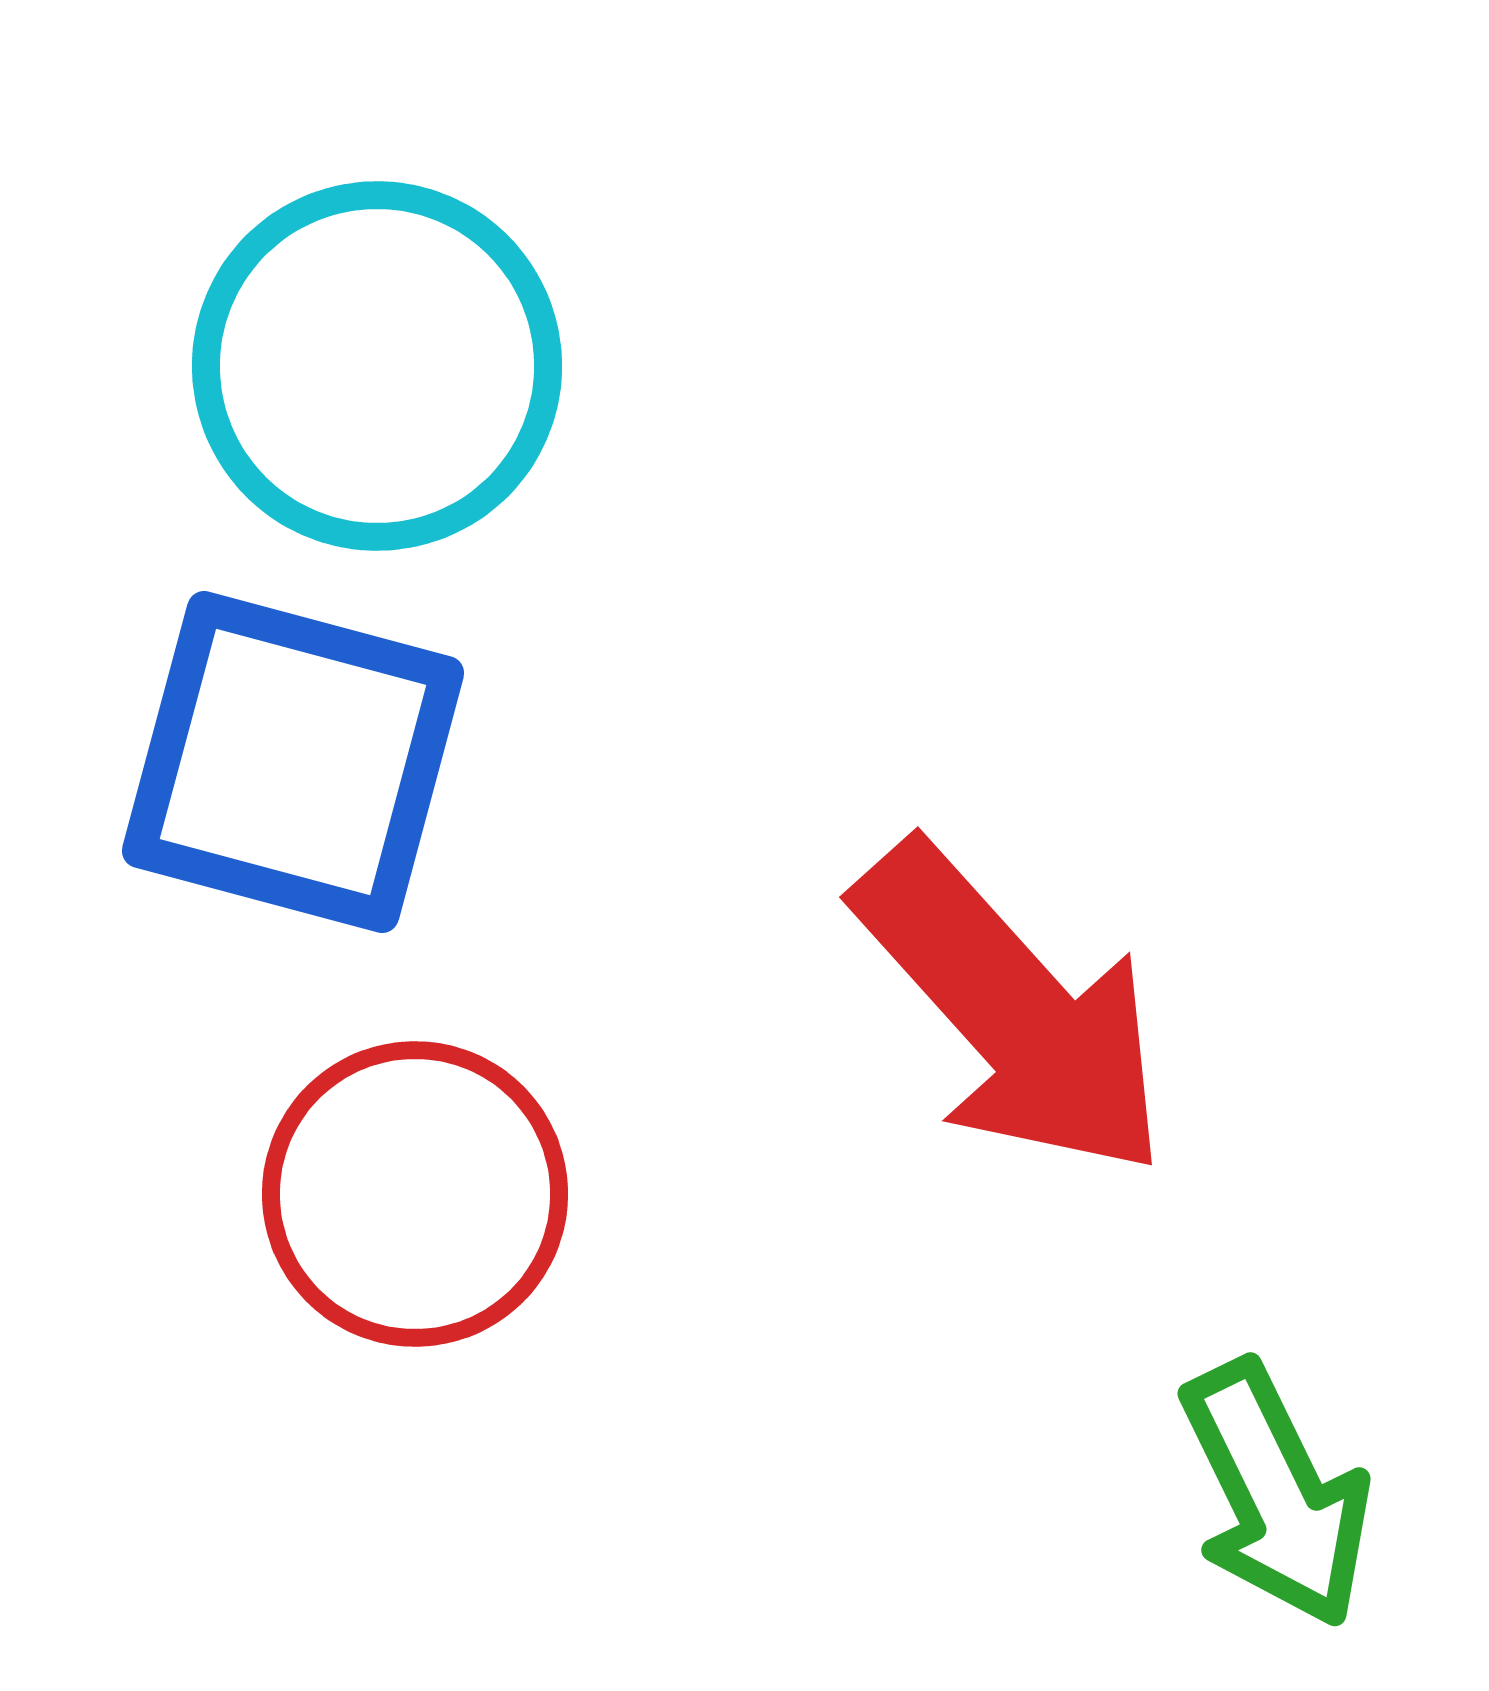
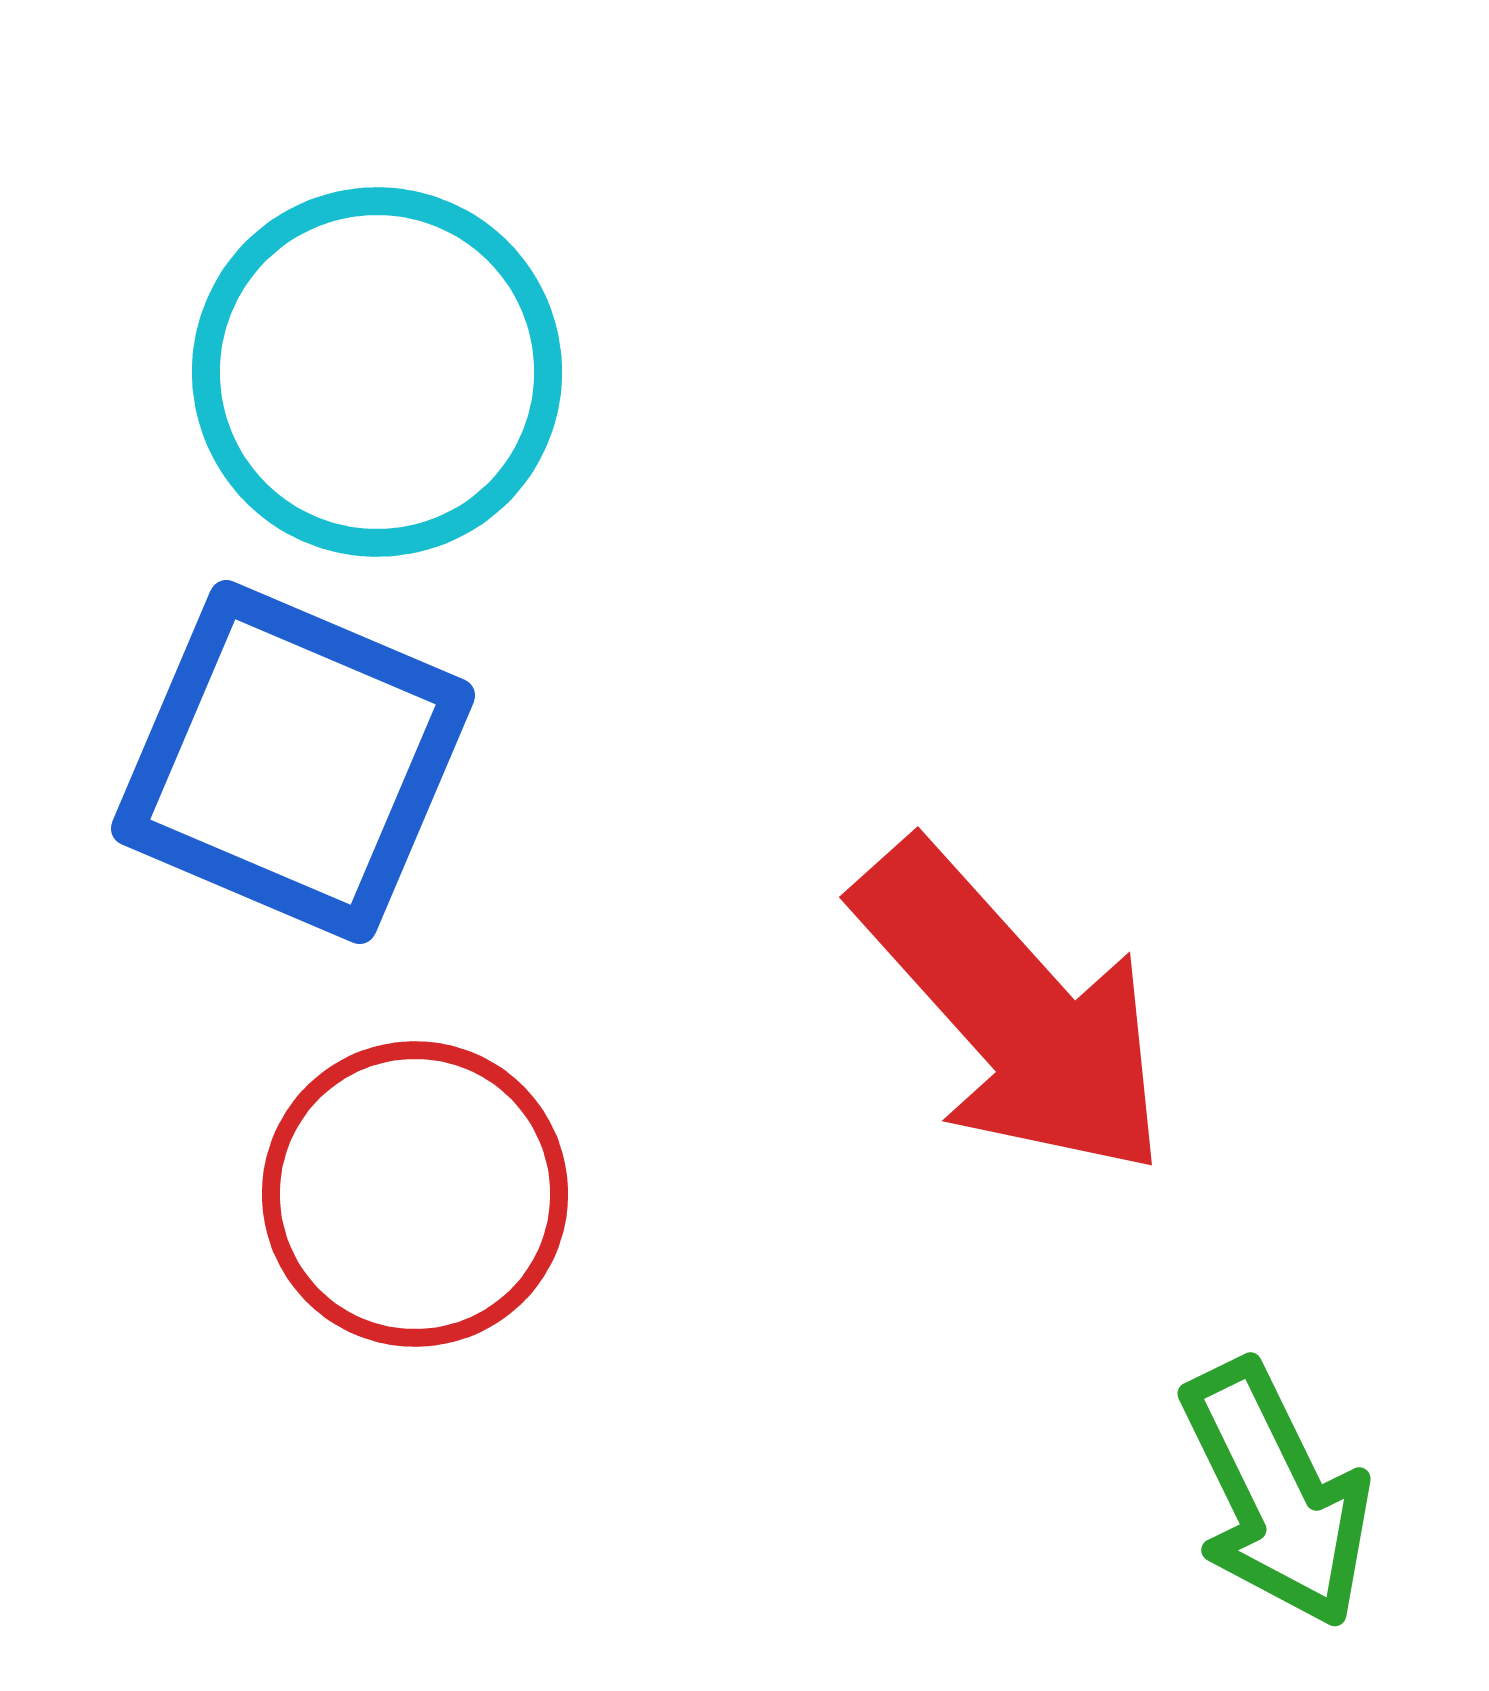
cyan circle: moved 6 px down
blue square: rotated 8 degrees clockwise
